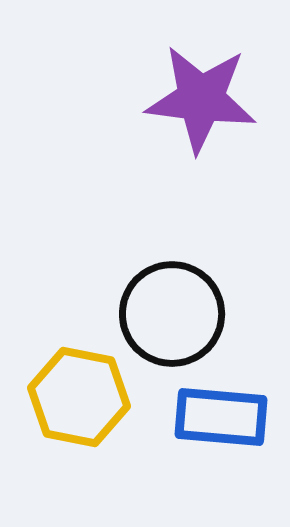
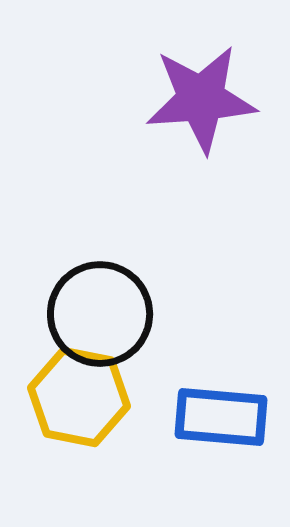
purple star: rotated 11 degrees counterclockwise
black circle: moved 72 px left
